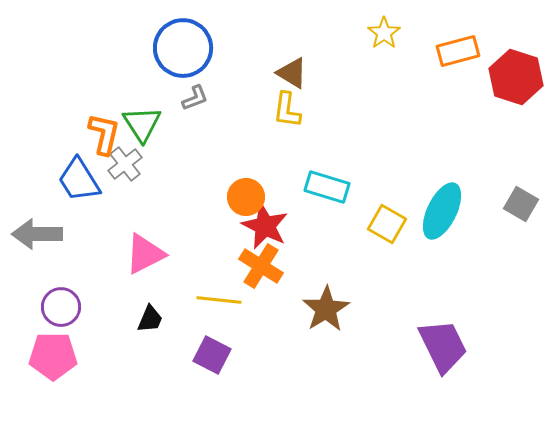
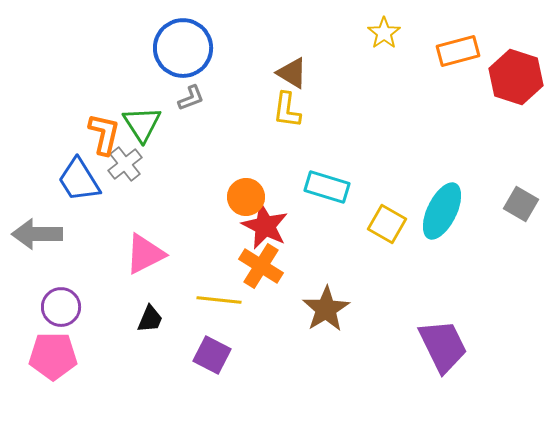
gray L-shape: moved 4 px left
